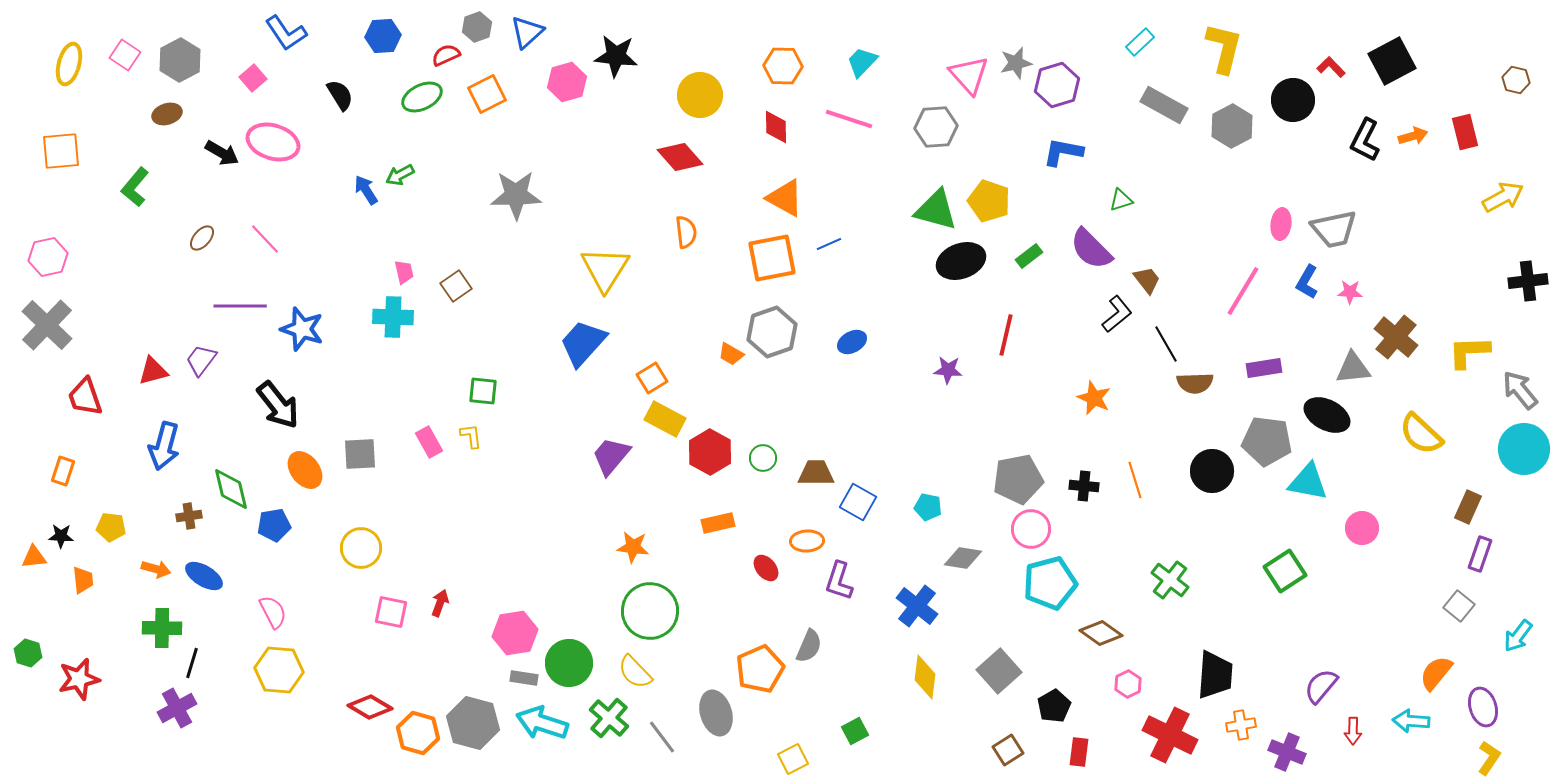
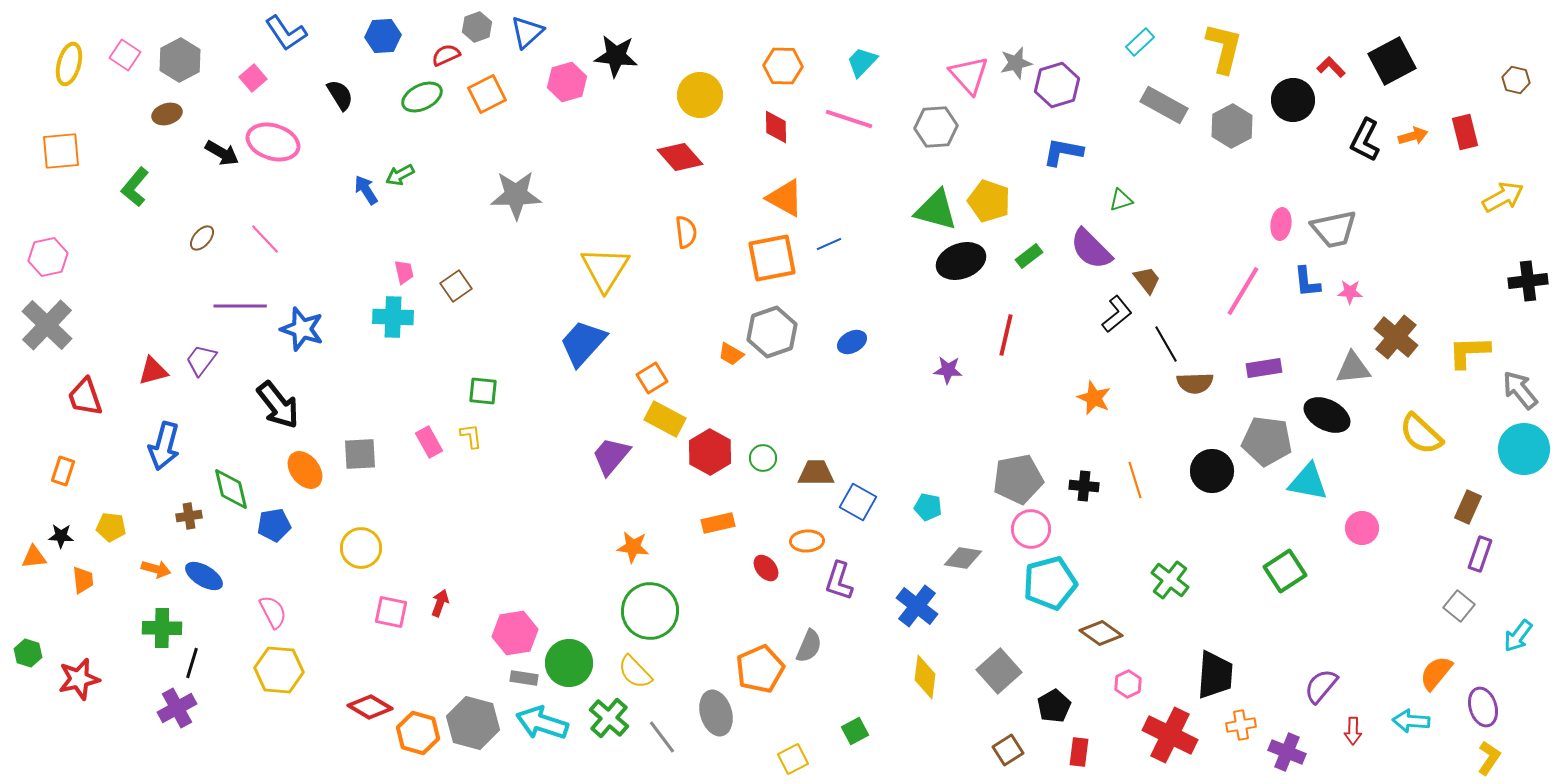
blue L-shape at (1307, 282): rotated 36 degrees counterclockwise
